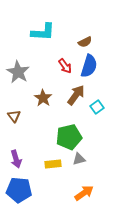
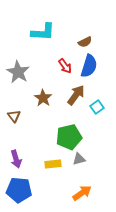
orange arrow: moved 2 px left
